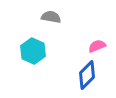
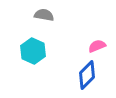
gray semicircle: moved 7 px left, 2 px up
